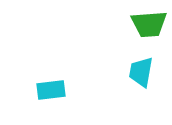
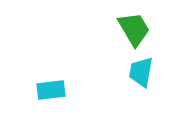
green trapezoid: moved 15 px left, 5 px down; rotated 117 degrees counterclockwise
